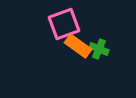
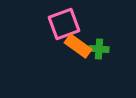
green cross: rotated 18 degrees counterclockwise
